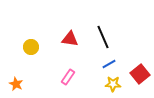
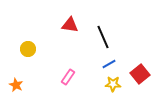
red triangle: moved 14 px up
yellow circle: moved 3 px left, 2 px down
orange star: moved 1 px down
